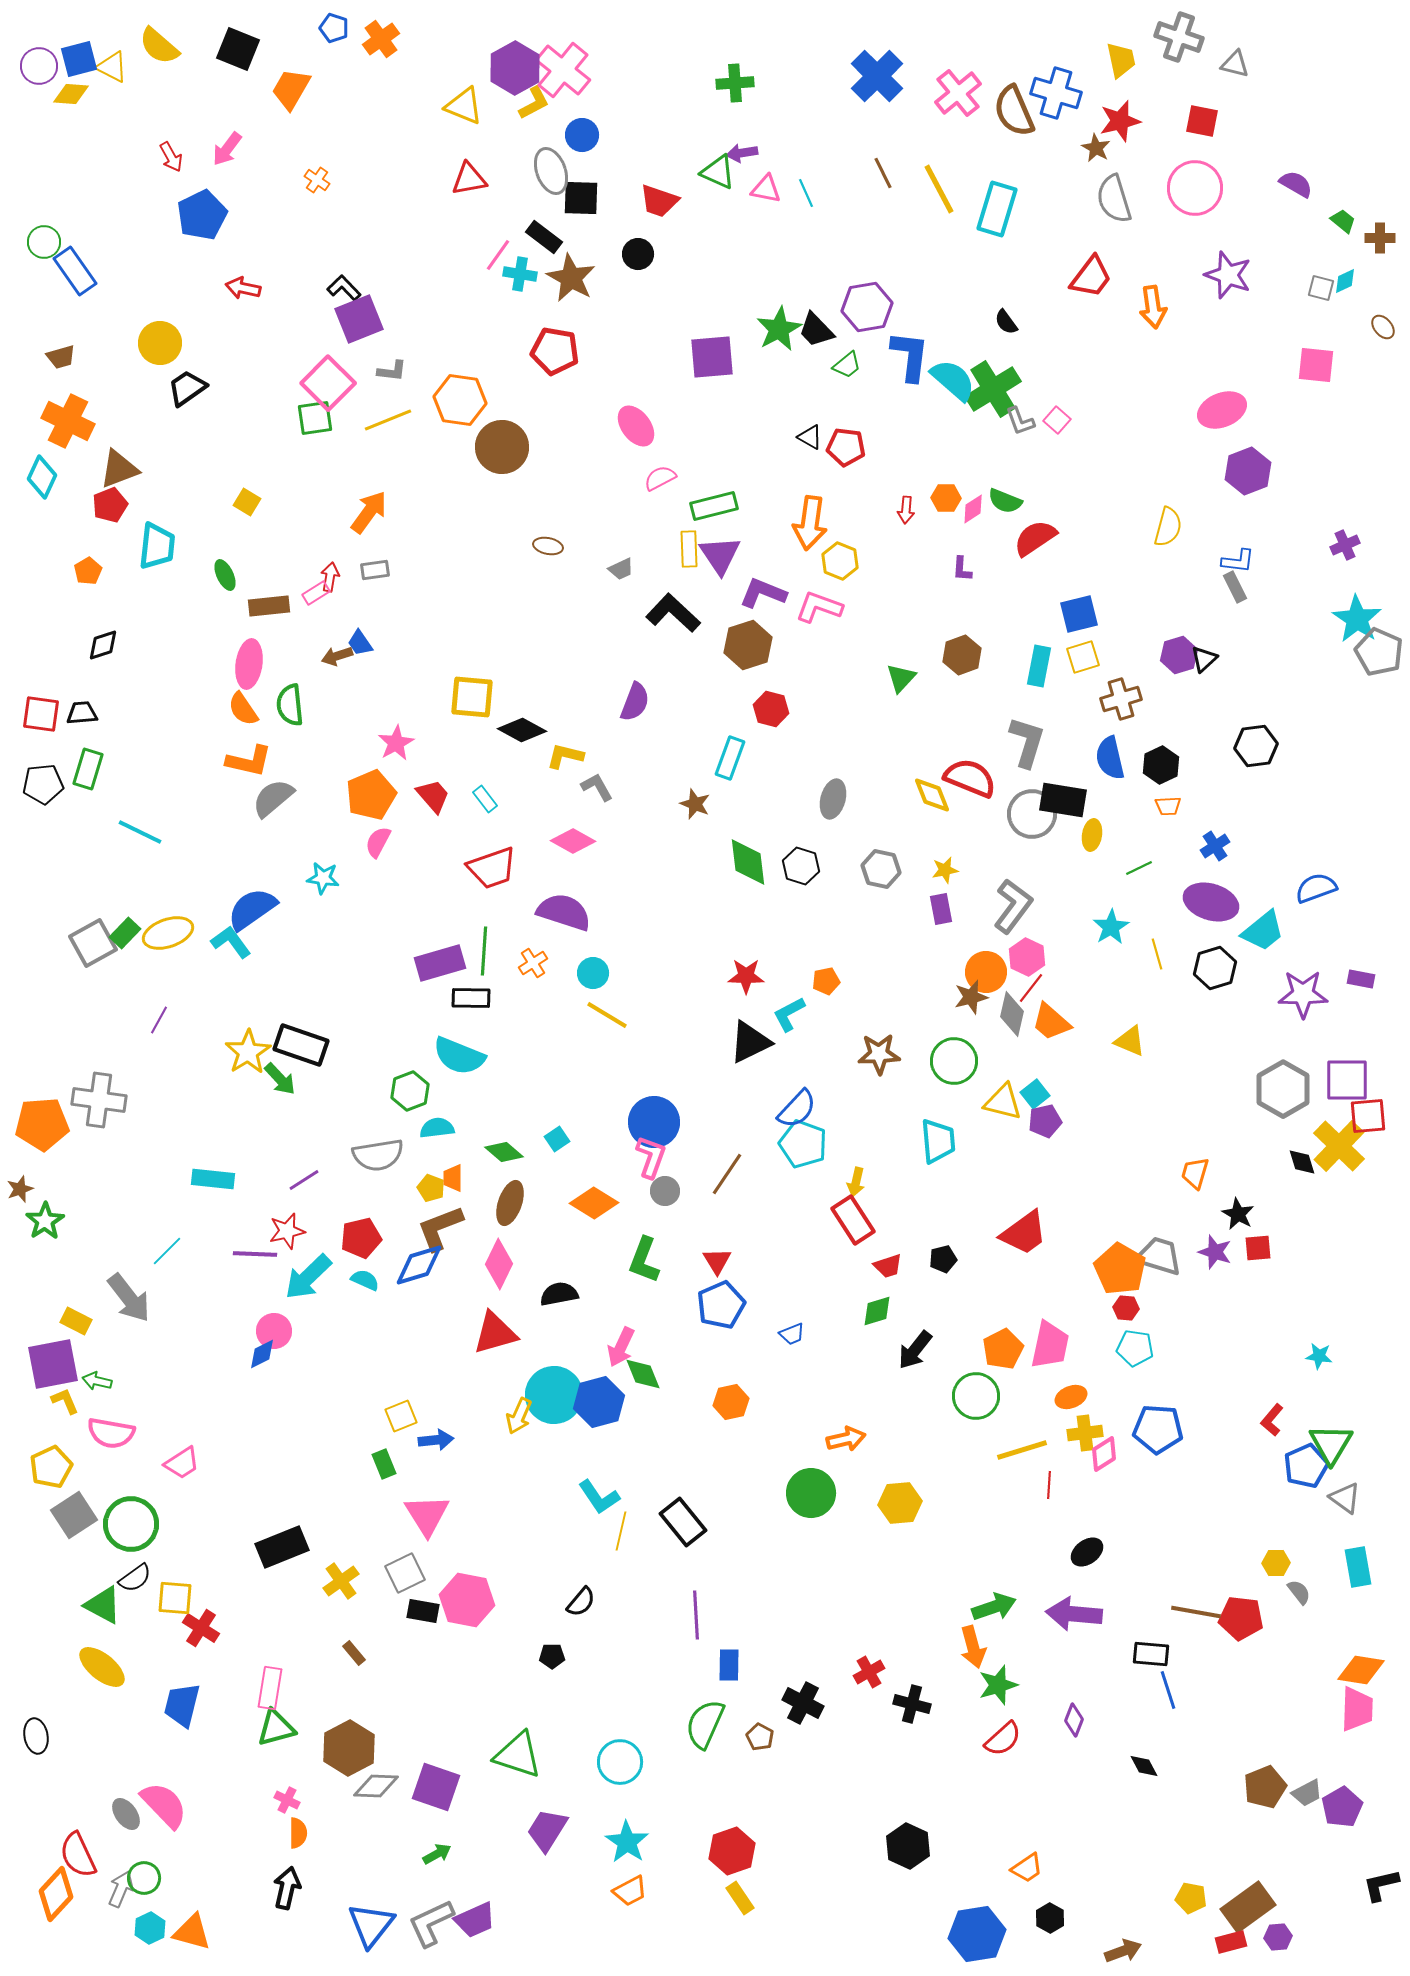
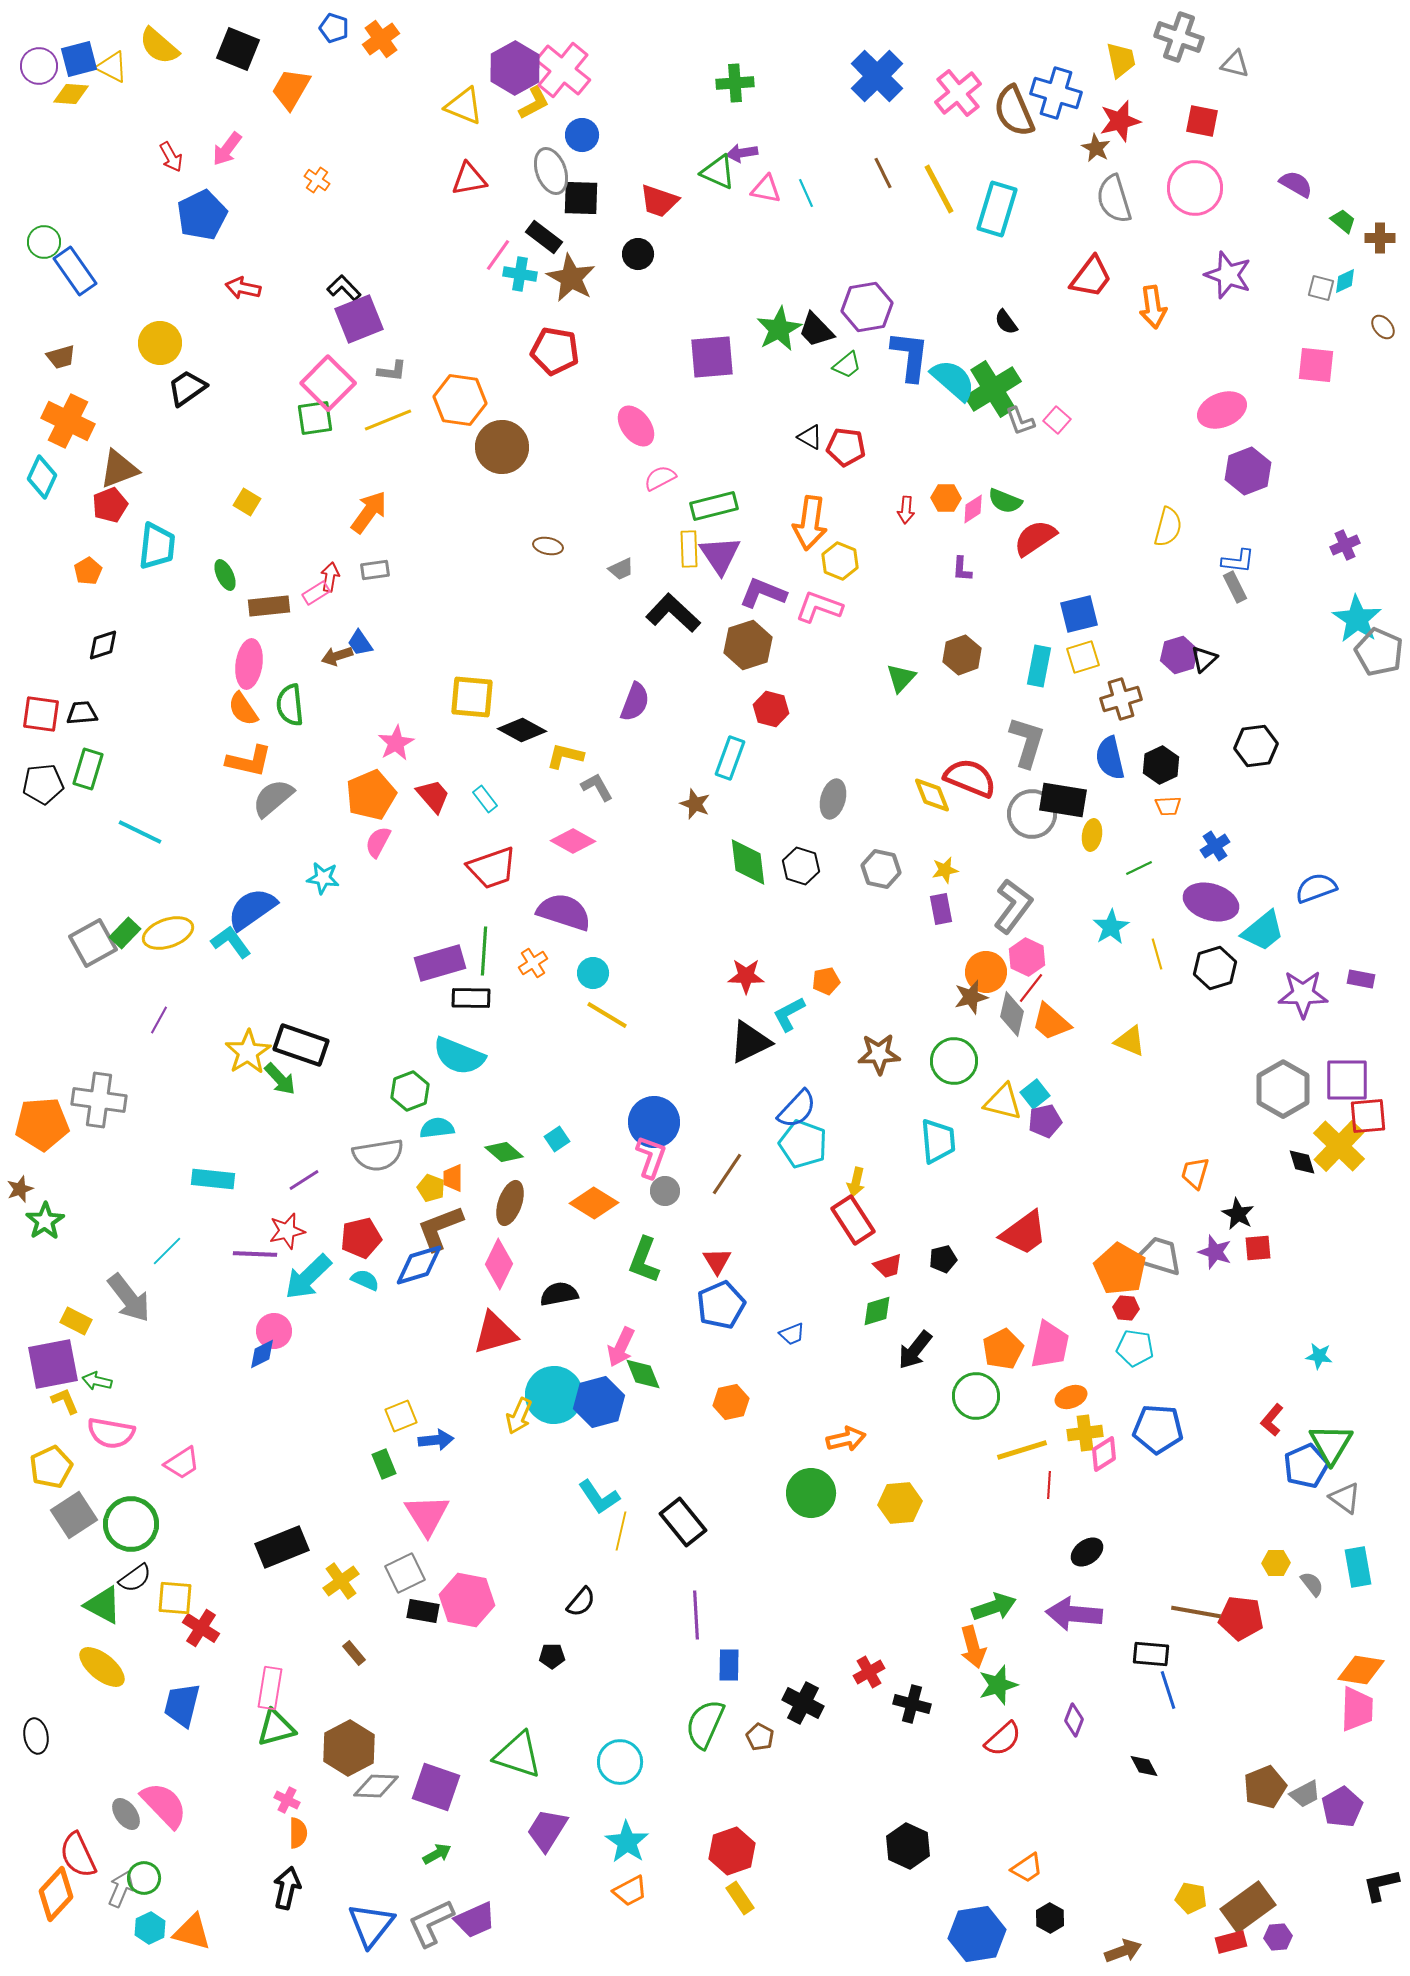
gray semicircle at (1299, 1592): moved 13 px right, 8 px up
gray trapezoid at (1307, 1793): moved 2 px left, 1 px down
